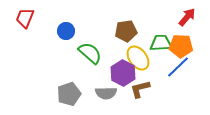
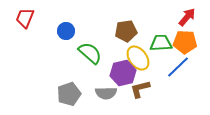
orange pentagon: moved 4 px right, 4 px up
purple hexagon: rotated 20 degrees clockwise
